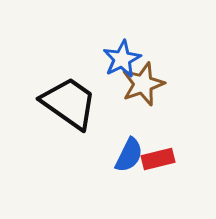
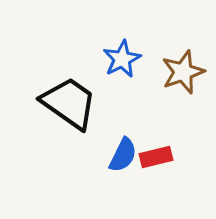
brown star: moved 40 px right, 12 px up
blue semicircle: moved 6 px left
red rectangle: moved 2 px left, 2 px up
